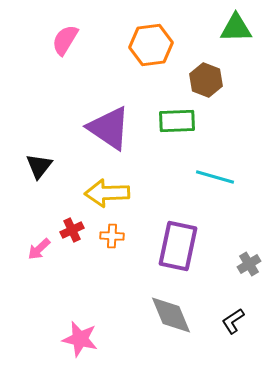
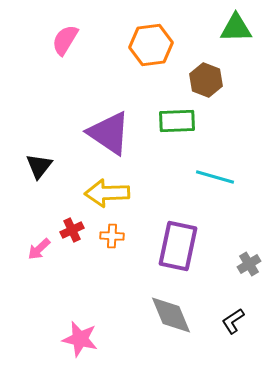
purple triangle: moved 5 px down
